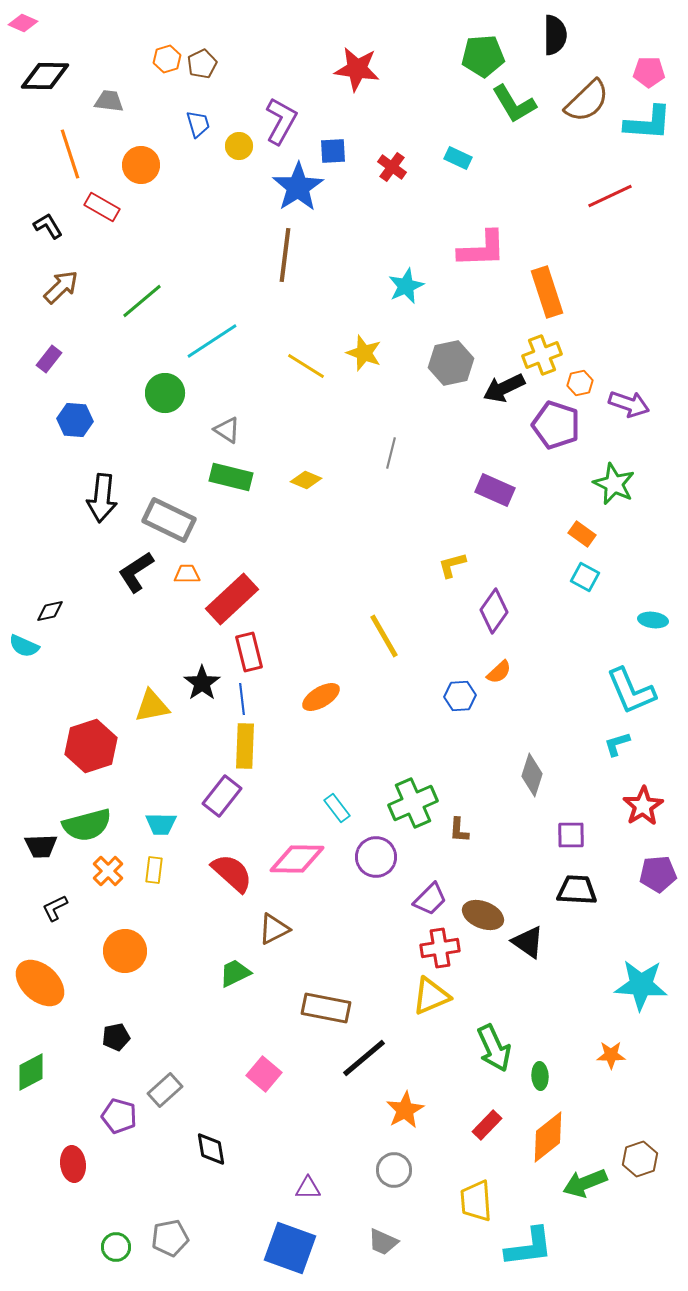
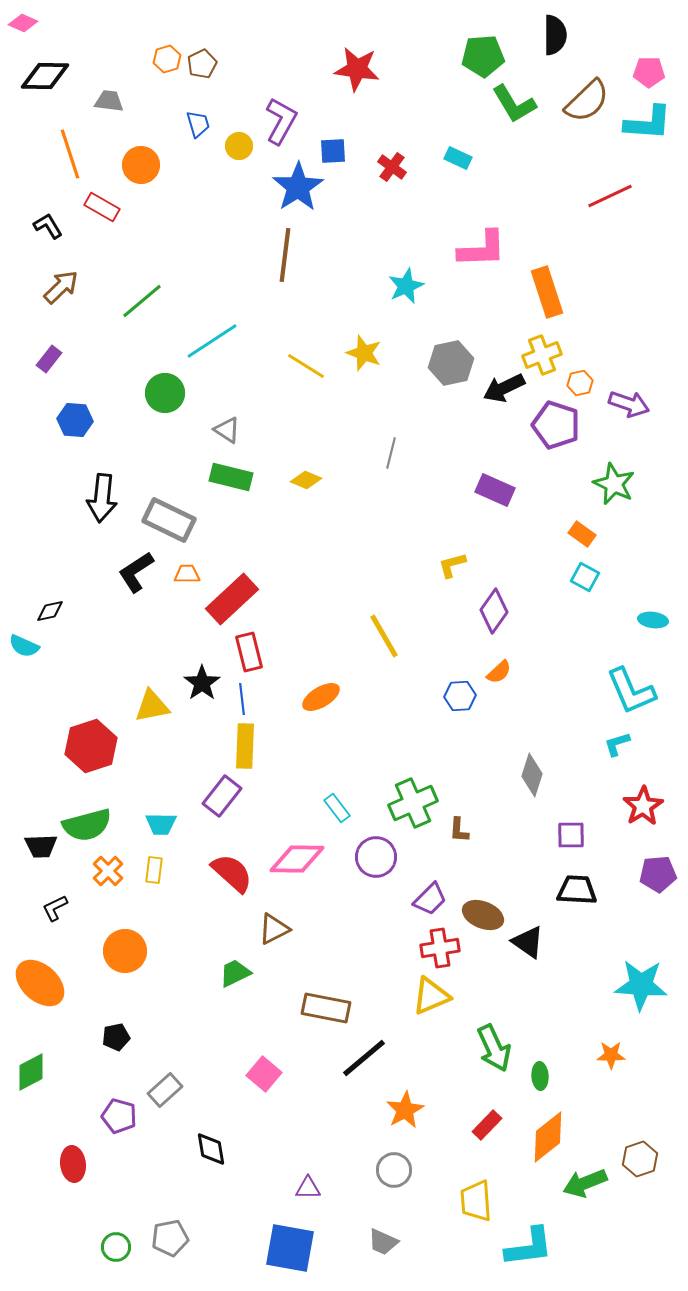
blue square at (290, 1248): rotated 10 degrees counterclockwise
